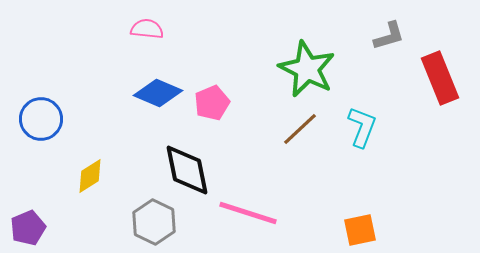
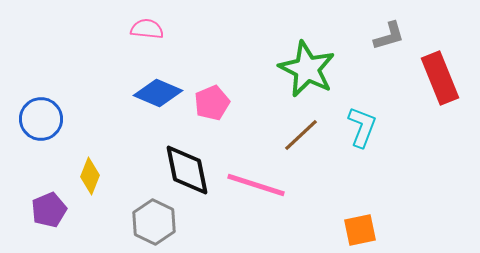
brown line: moved 1 px right, 6 px down
yellow diamond: rotated 36 degrees counterclockwise
pink line: moved 8 px right, 28 px up
purple pentagon: moved 21 px right, 18 px up
